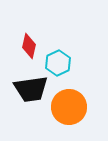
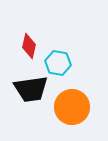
cyan hexagon: rotated 25 degrees counterclockwise
orange circle: moved 3 px right
